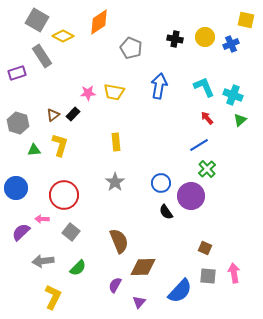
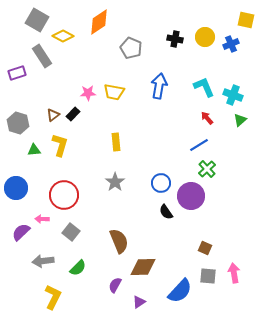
purple triangle at (139, 302): rotated 16 degrees clockwise
